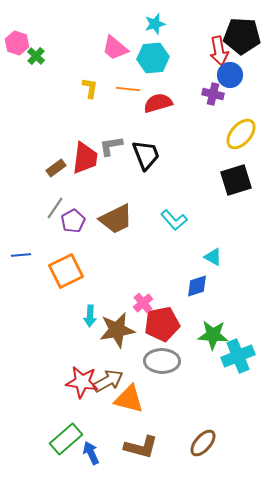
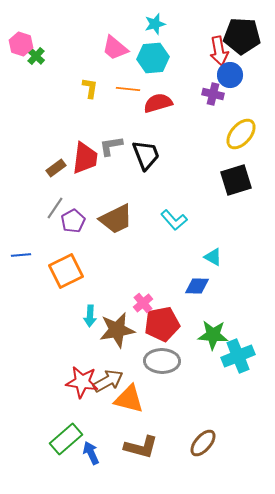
pink hexagon: moved 4 px right, 1 px down
blue diamond: rotated 20 degrees clockwise
